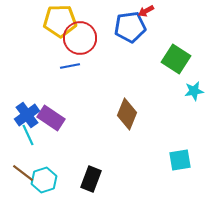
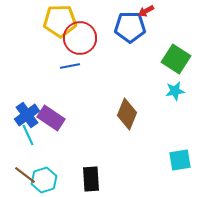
blue pentagon: rotated 8 degrees clockwise
cyan star: moved 19 px left
brown line: moved 2 px right, 2 px down
black rectangle: rotated 25 degrees counterclockwise
